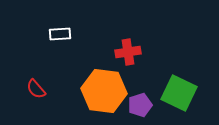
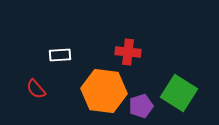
white rectangle: moved 21 px down
red cross: rotated 15 degrees clockwise
green square: rotated 6 degrees clockwise
purple pentagon: moved 1 px right, 1 px down
